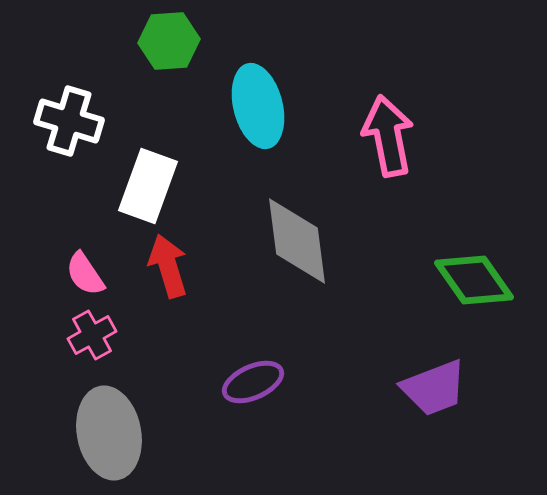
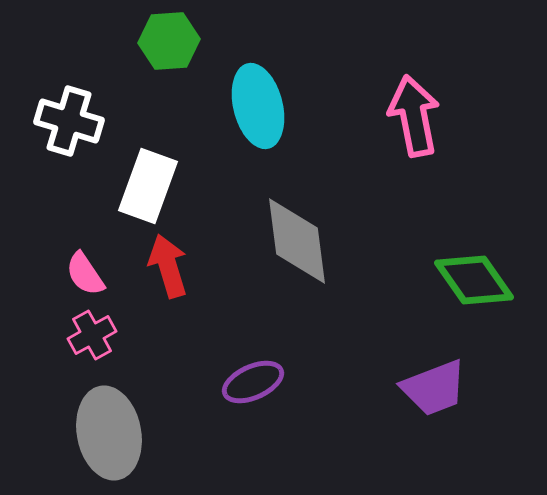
pink arrow: moved 26 px right, 20 px up
